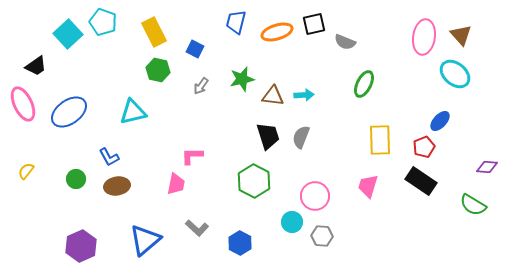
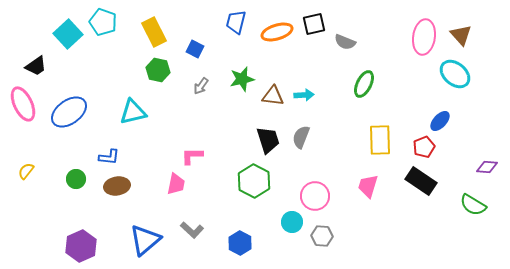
black trapezoid at (268, 136): moved 4 px down
blue L-shape at (109, 157): rotated 55 degrees counterclockwise
gray L-shape at (197, 228): moved 5 px left, 2 px down
